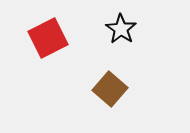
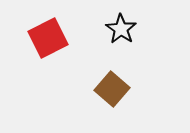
brown square: moved 2 px right
